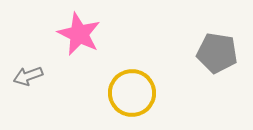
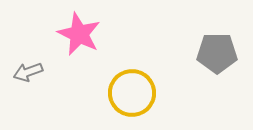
gray pentagon: rotated 9 degrees counterclockwise
gray arrow: moved 4 px up
